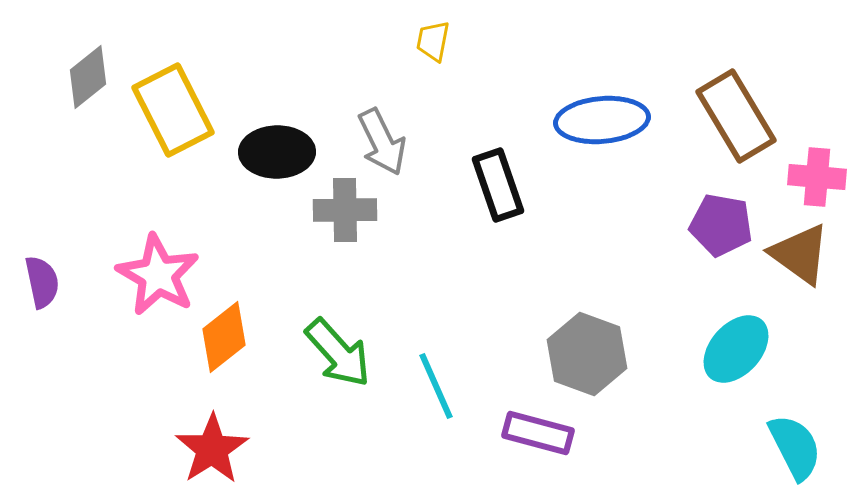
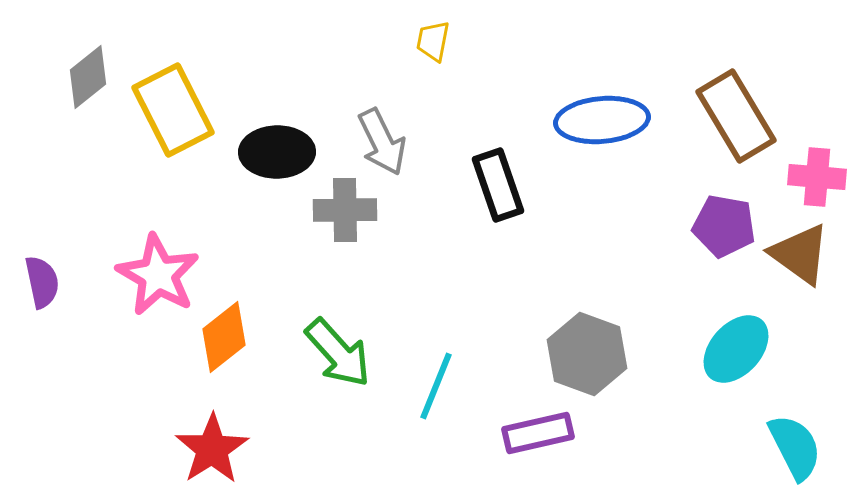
purple pentagon: moved 3 px right, 1 px down
cyan line: rotated 46 degrees clockwise
purple rectangle: rotated 28 degrees counterclockwise
